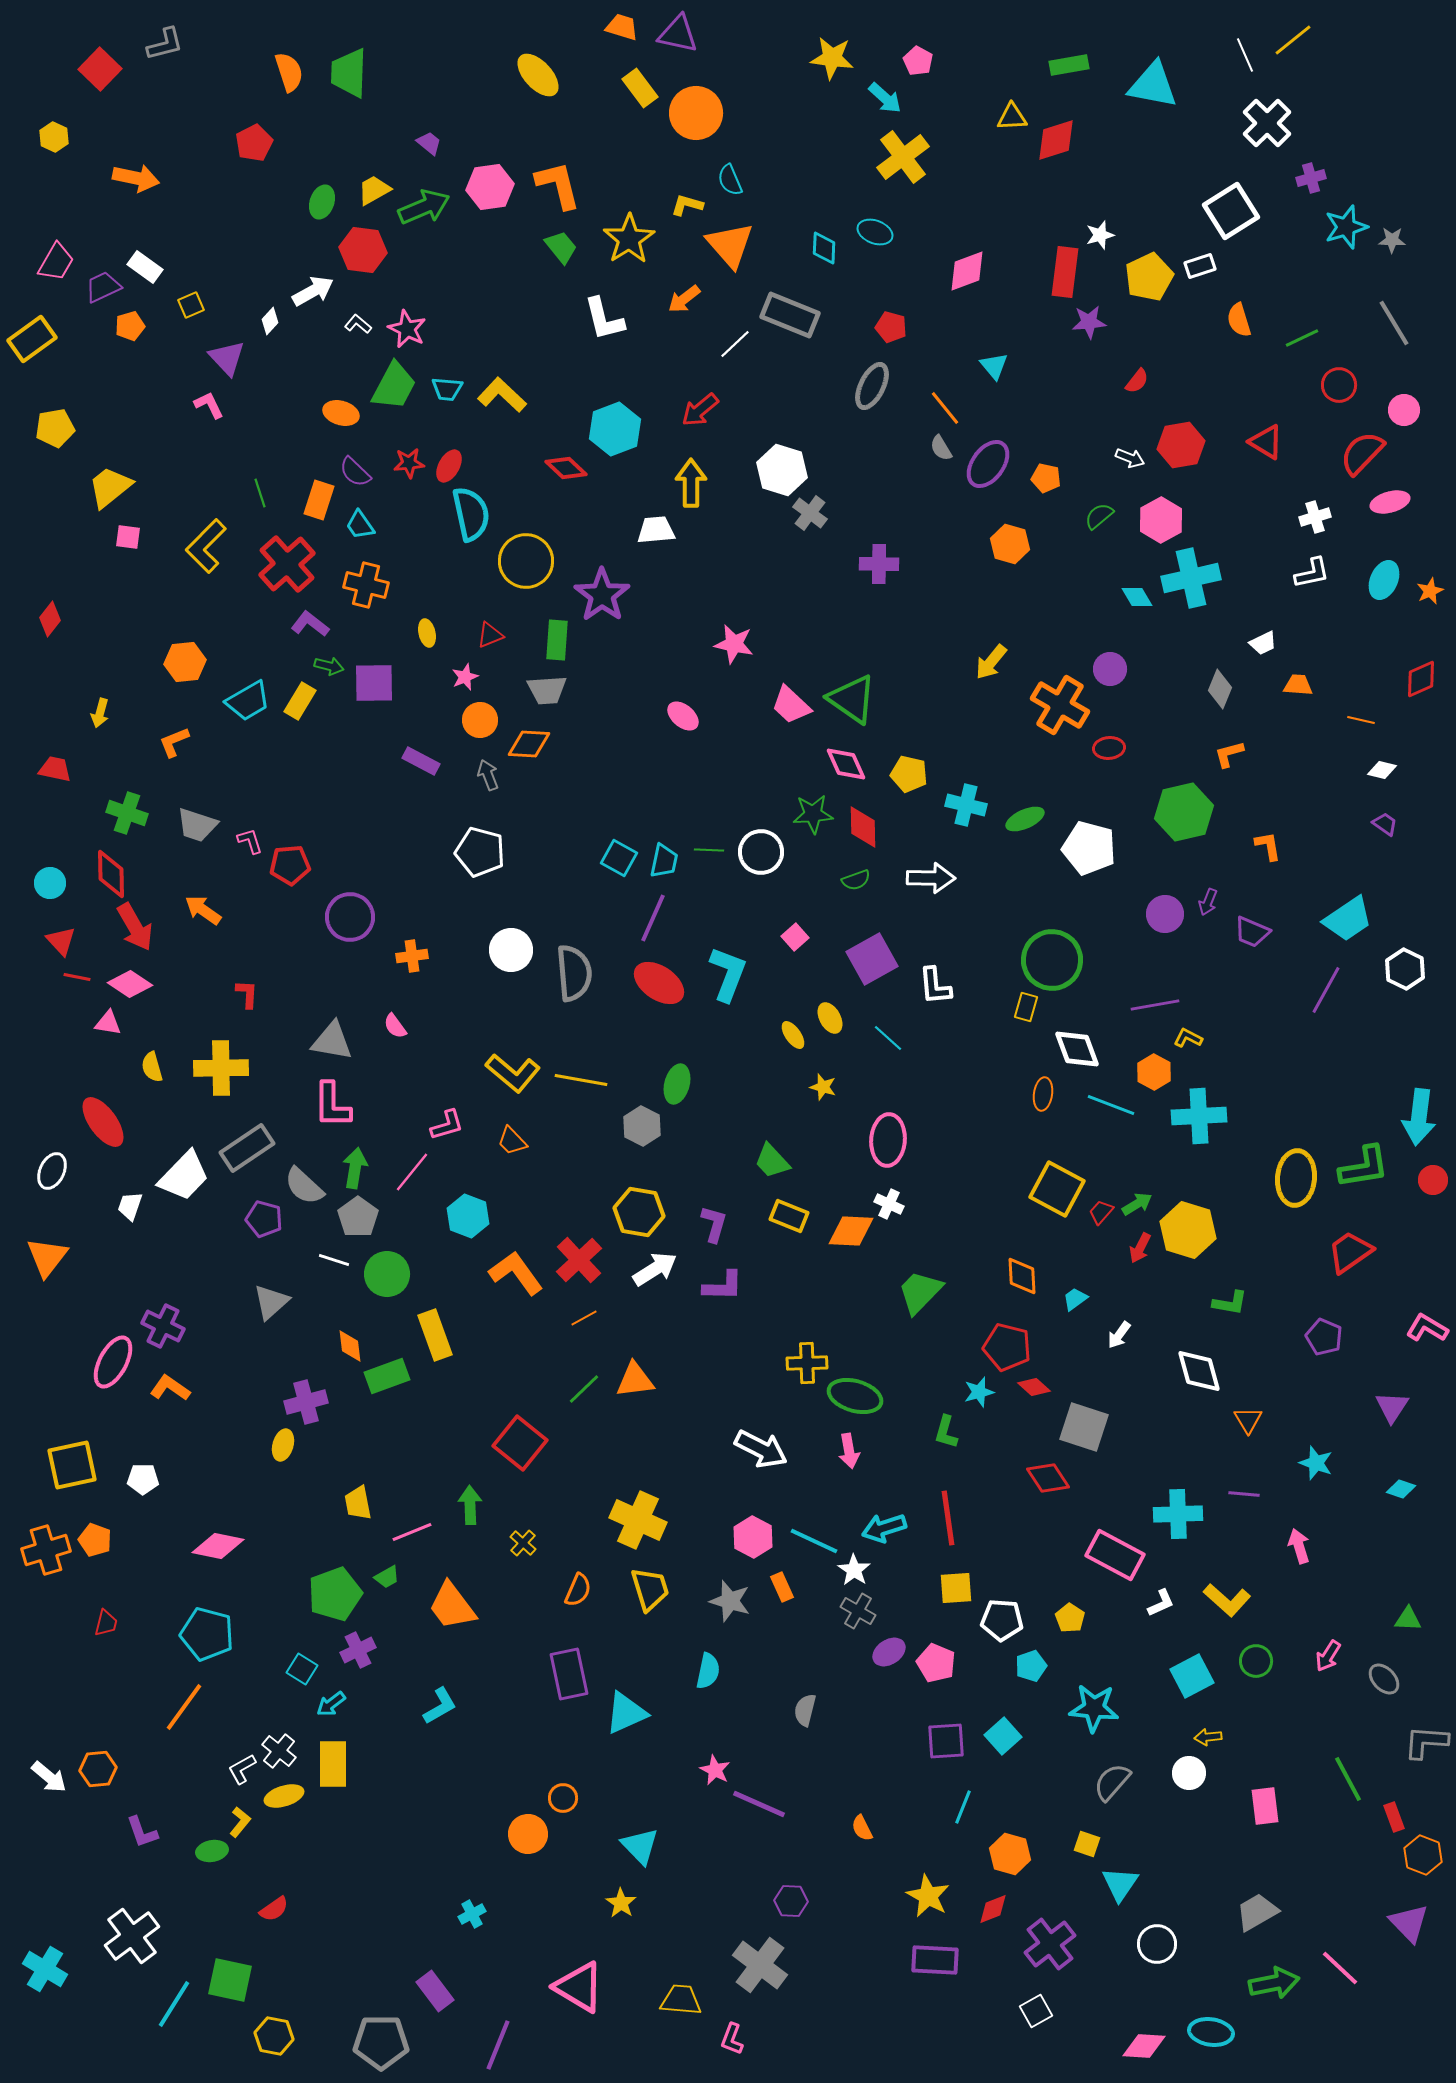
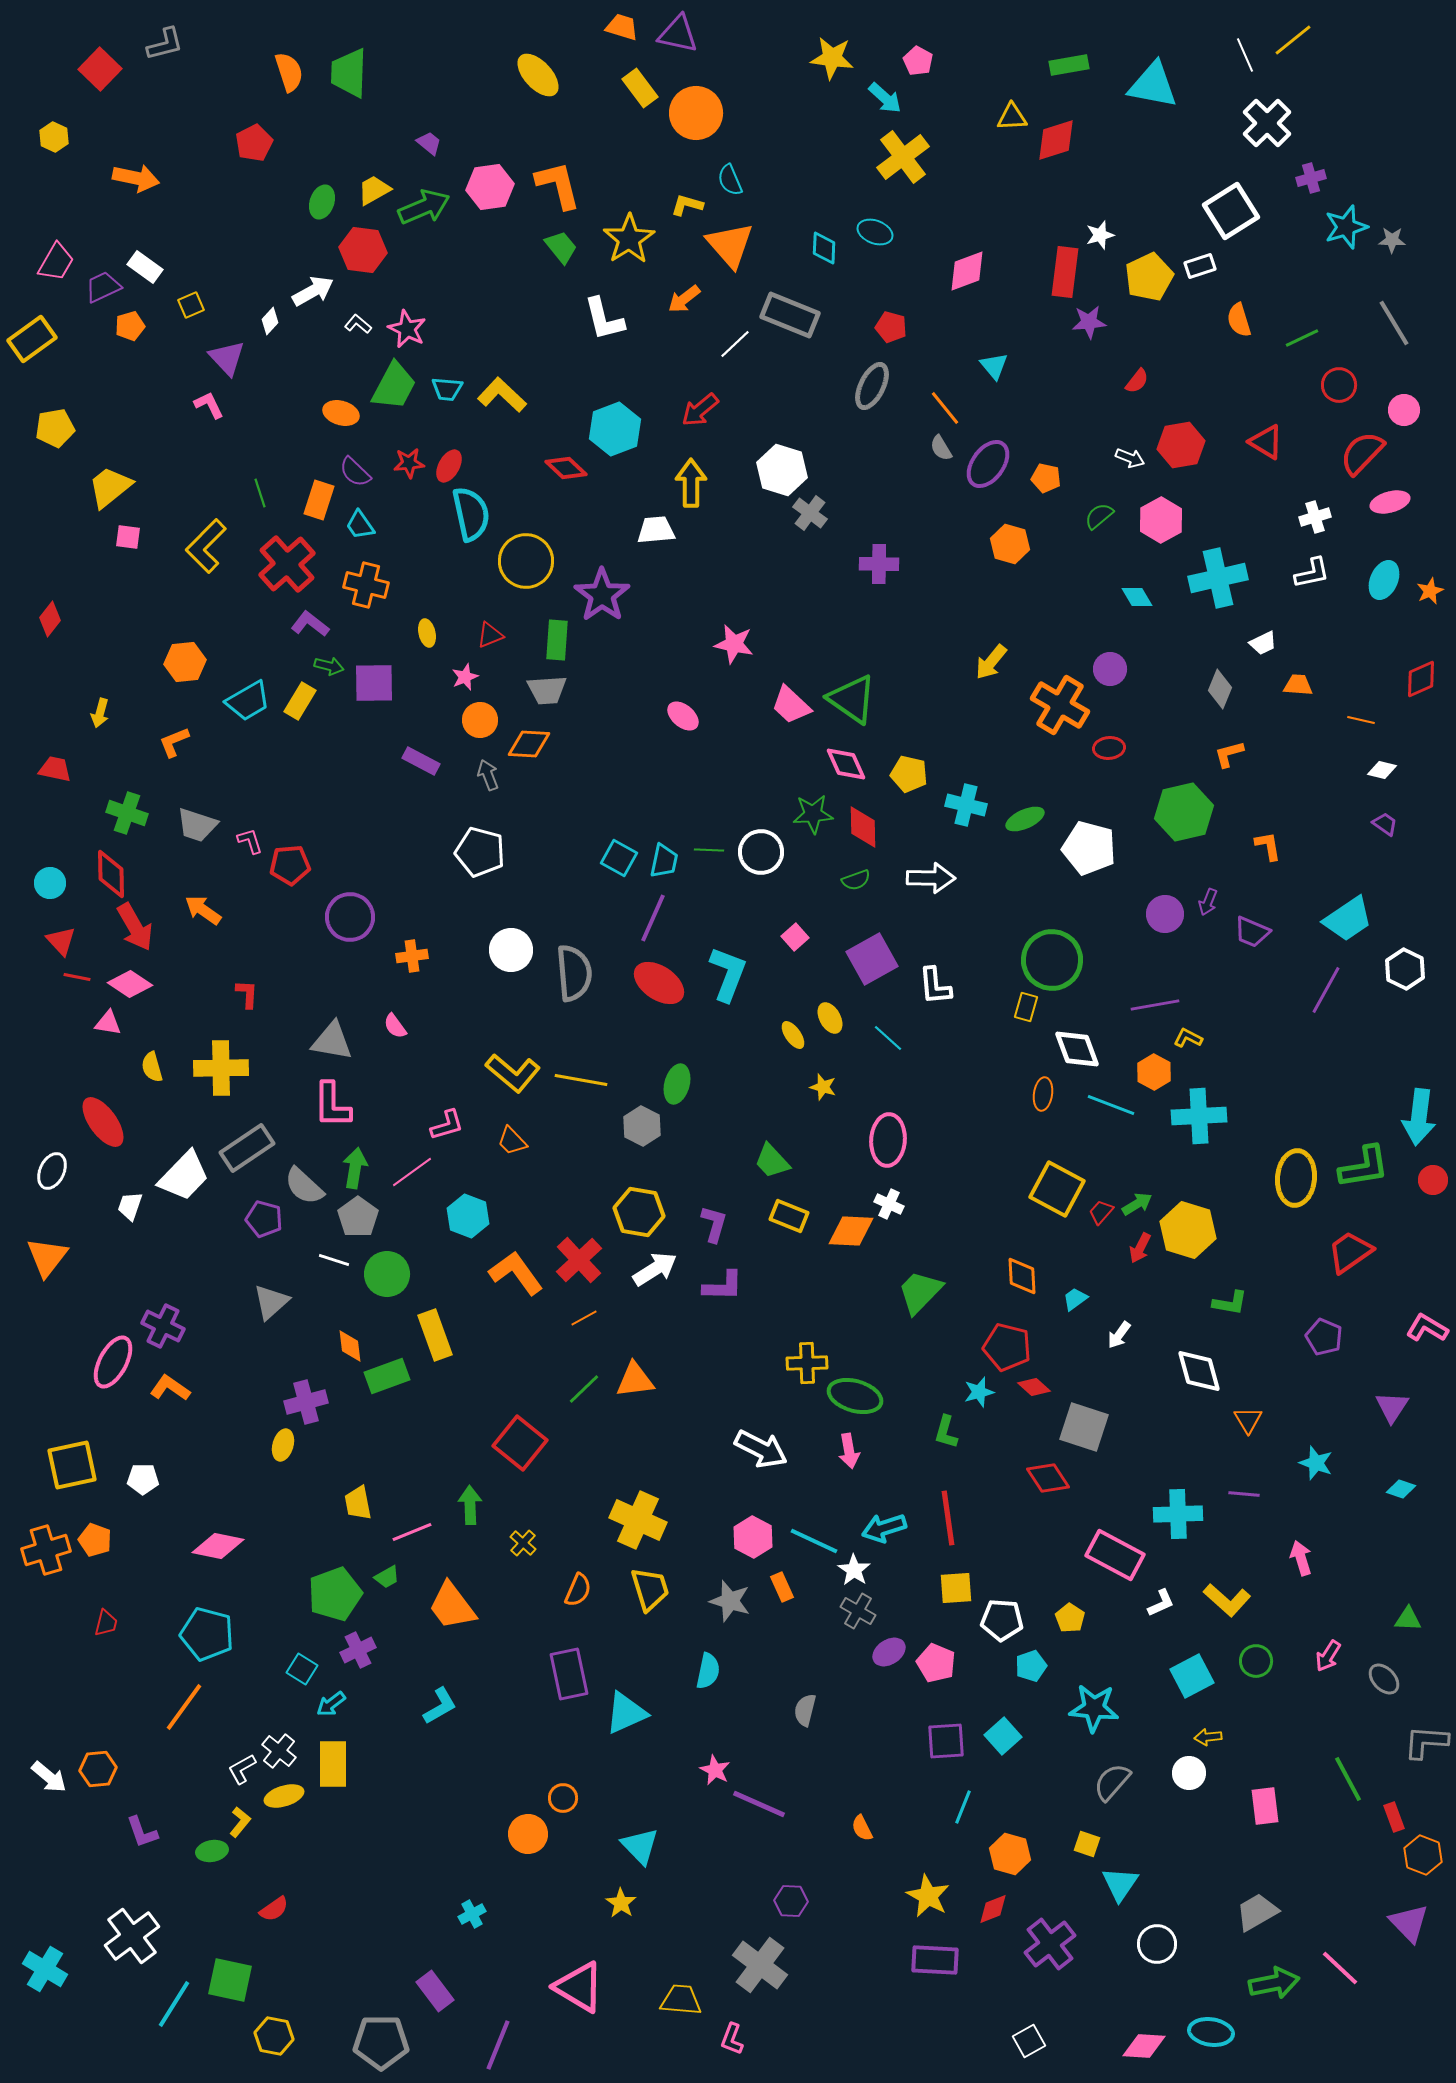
cyan cross at (1191, 578): moved 27 px right
pink line at (412, 1172): rotated 15 degrees clockwise
pink arrow at (1299, 1546): moved 2 px right, 12 px down
white square at (1036, 2011): moved 7 px left, 30 px down
